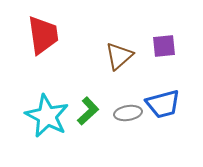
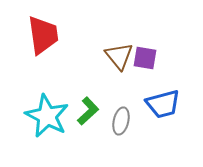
purple square: moved 19 px left, 12 px down; rotated 15 degrees clockwise
brown triangle: rotated 28 degrees counterclockwise
gray ellipse: moved 7 px left, 8 px down; rotated 68 degrees counterclockwise
